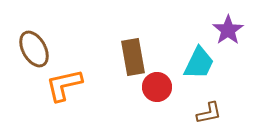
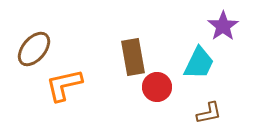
purple star: moved 5 px left, 4 px up
brown ellipse: rotated 69 degrees clockwise
